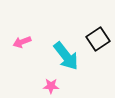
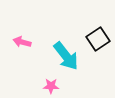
pink arrow: rotated 36 degrees clockwise
